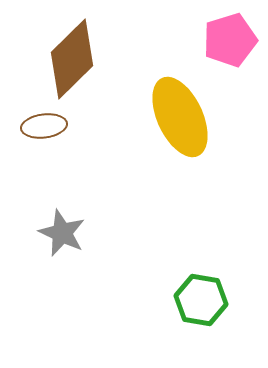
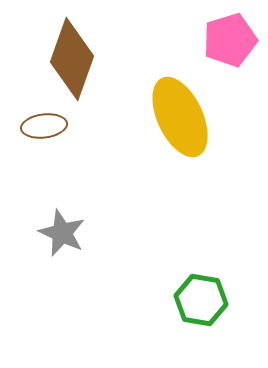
brown diamond: rotated 26 degrees counterclockwise
